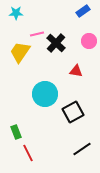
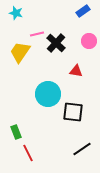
cyan star: rotated 16 degrees clockwise
cyan circle: moved 3 px right
black square: rotated 35 degrees clockwise
